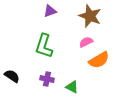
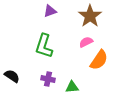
brown star: rotated 15 degrees clockwise
orange semicircle: rotated 25 degrees counterclockwise
purple cross: moved 1 px right
green triangle: rotated 32 degrees counterclockwise
